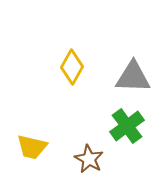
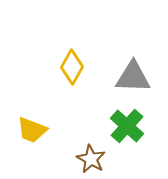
green cross: rotated 12 degrees counterclockwise
yellow trapezoid: moved 17 px up; rotated 8 degrees clockwise
brown star: moved 2 px right
